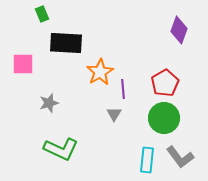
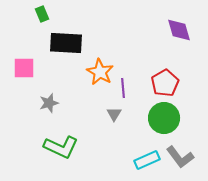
purple diamond: rotated 36 degrees counterclockwise
pink square: moved 1 px right, 4 px down
orange star: rotated 12 degrees counterclockwise
purple line: moved 1 px up
green L-shape: moved 2 px up
cyan rectangle: rotated 60 degrees clockwise
